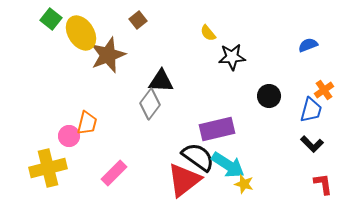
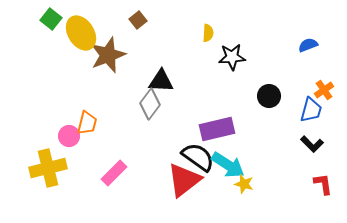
yellow semicircle: rotated 138 degrees counterclockwise
